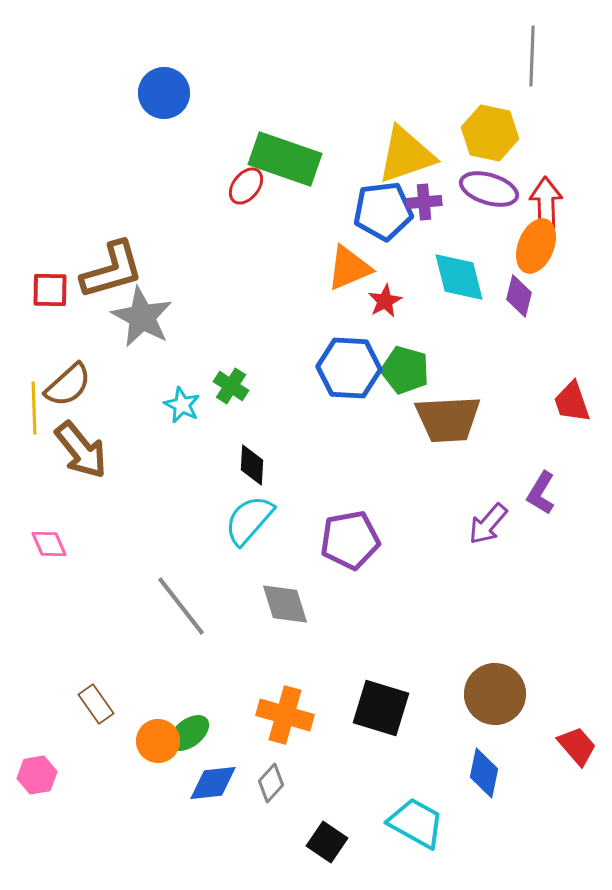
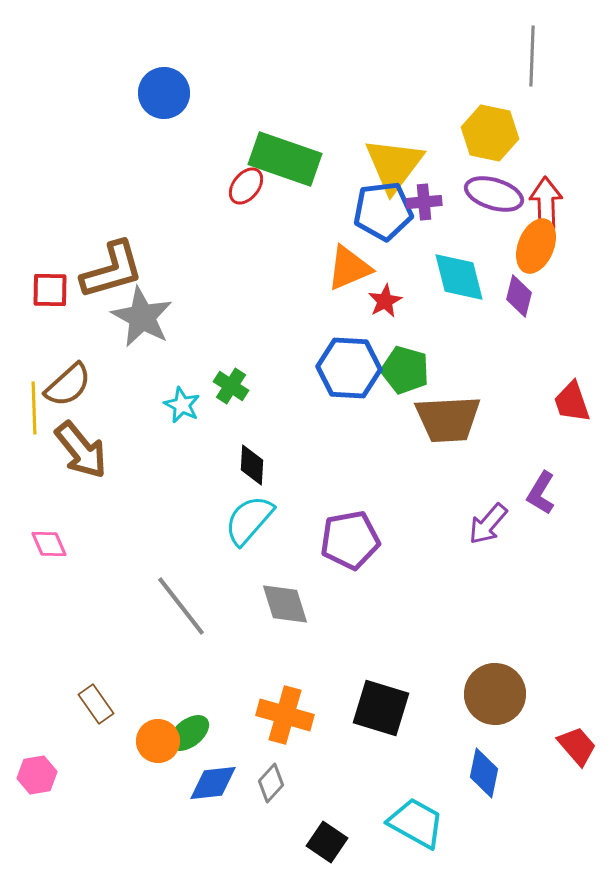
yellow triangle at (406, 155): moved 12 px left, 10 px down; rotated 34 degrees counterclockwise
purple ellipse at (489, 189): moved 5 px right, 5 px down
